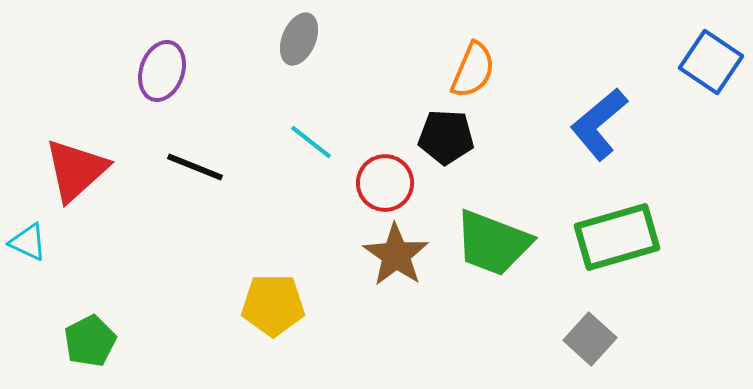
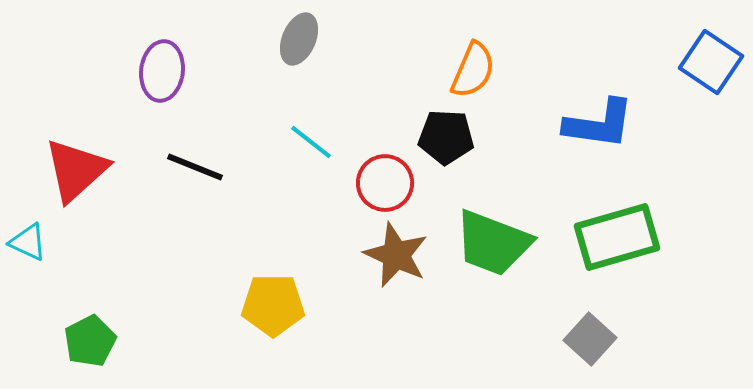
purple ellipse: rotated 12 degrees counterclockwise
blue L-shape: rotated 132 degrees counterclockwise
brown star: rotated 10 degrees counterclockwise
